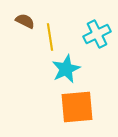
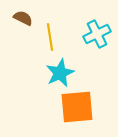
brown semicircle: moved 2 px left, 3 px up
cyan star: moved 6 px left, 4 px down
